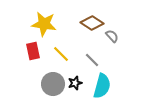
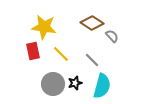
yellow star: moved 3 px down
